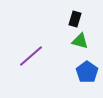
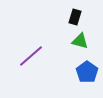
black rectangle: moved 2 px up
